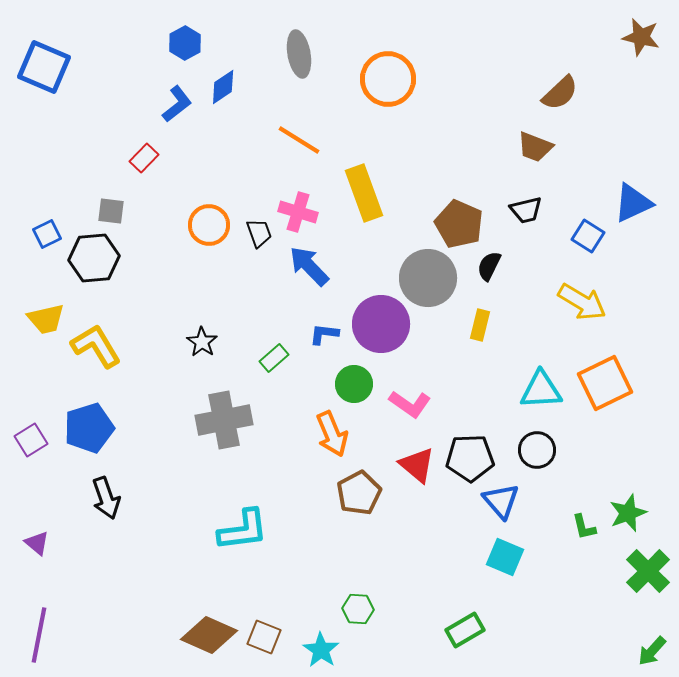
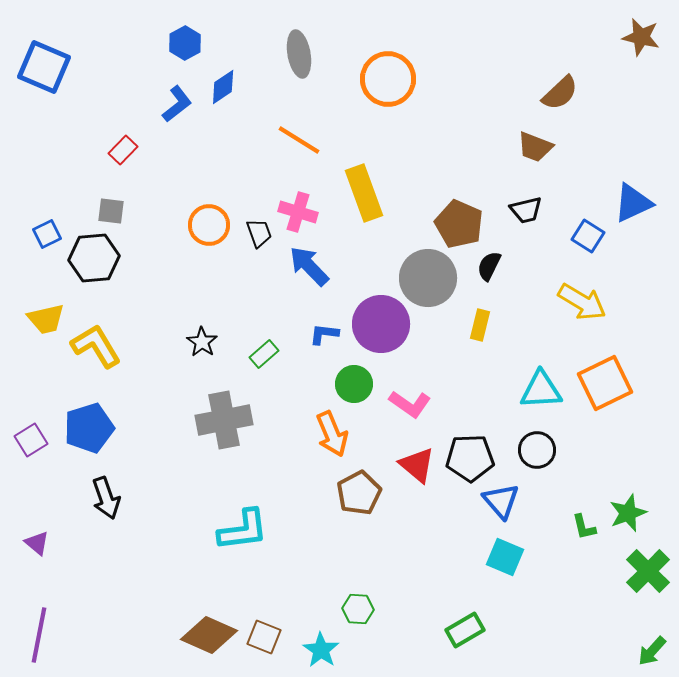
red rectangle at (144, 158): moved 21 px left, 8 px up
green rectangle at (274, 358): moved 10 px left, 4 px up
